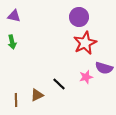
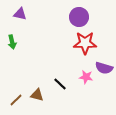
purple triangle: moved 6 px right, 2 px up
red star: rotated 25 degrees clockwise
pink star: rotated 24 degrees clockwise
black line: moved 1 px right
brown triangle: rotated 40 degrees clockwise
brown line: rotated 48 degrees clockwise
